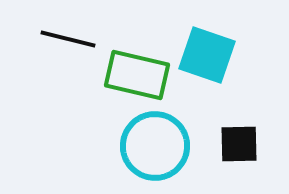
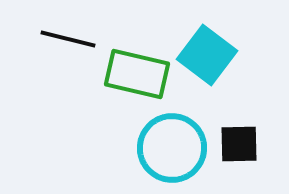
cyan square: rotated 18 degrees clockwise
green rectangle: moved 1 px up
cyan circle: moved 17 px right, 2 px down
